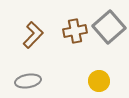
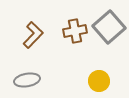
gray ellipse: moved 1 px left, 1 px up
